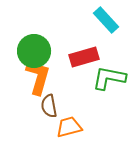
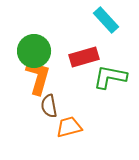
green L-shape: moved 1 px right, 1 px up
